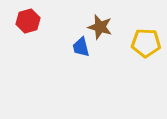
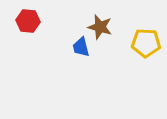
red hexagon: rotated 20 degrees clockwise
